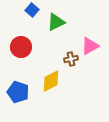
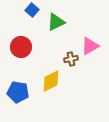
blue pentagon: rotated 10 degrees counterclockwise
